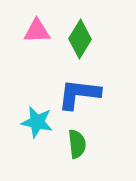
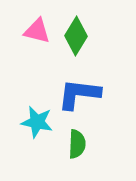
pink triangle: rotated 16 degrees clockwise
green diamond: moved 4 px left, 3 px up
green semicircle: rotated 8 degrees clockwise
